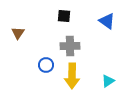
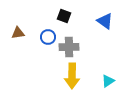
black square: rotated 16 degrees clockwise
blue triangle: moved 2 px left
brown triangle: rotated 48 degrees clockwise
gray cross: moved 1 px left, 1 px down
blue circle: moved 2 px right, 28 px up
